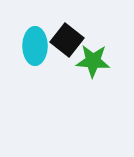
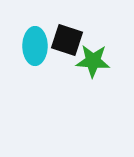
black square: rotated 20 degrees counterclockwise
